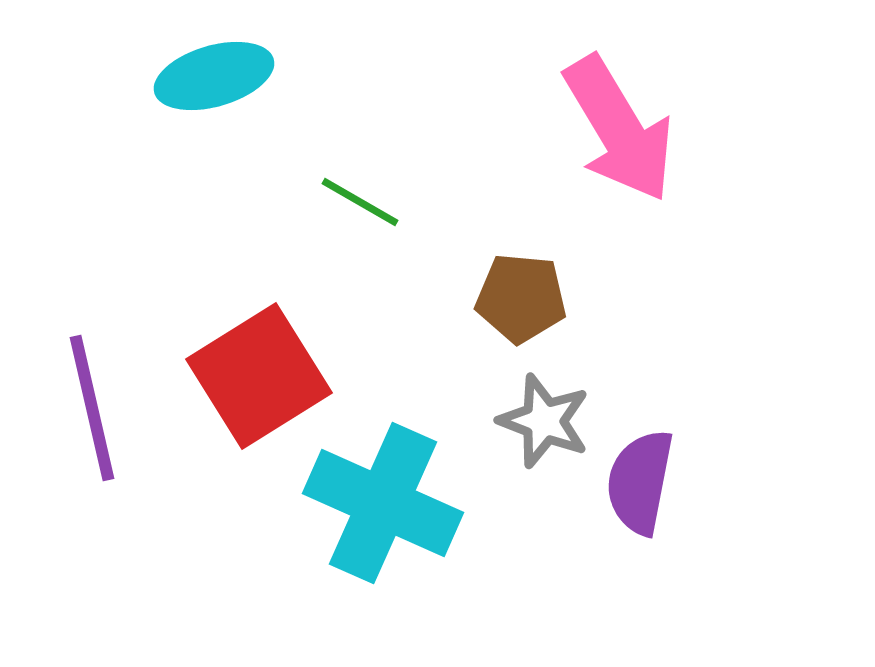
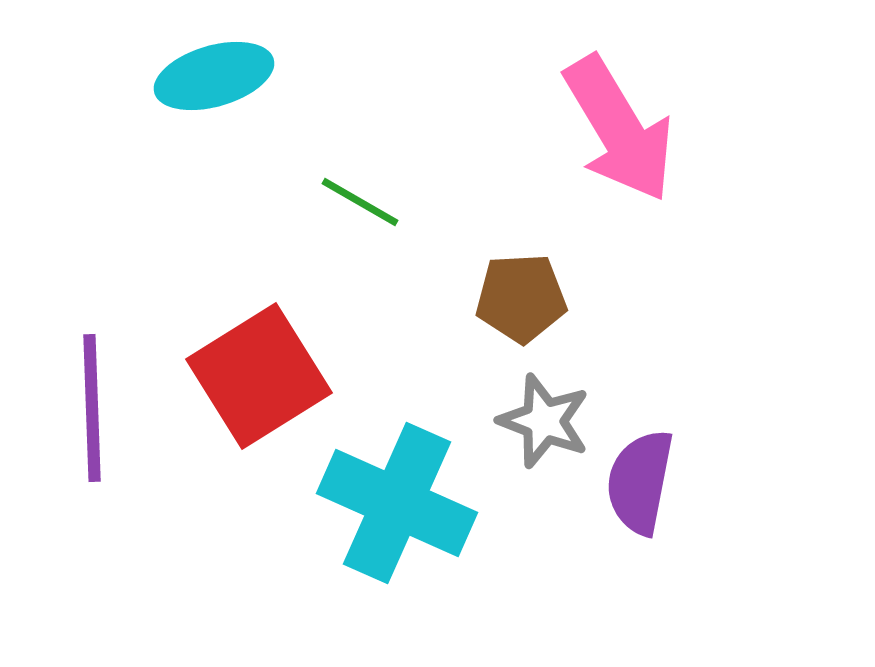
brown pentagon: rotated 8 degrees counterclockwise
purple line: rotated 11 degrees clockwise
cyan cross: moved 14 px right
